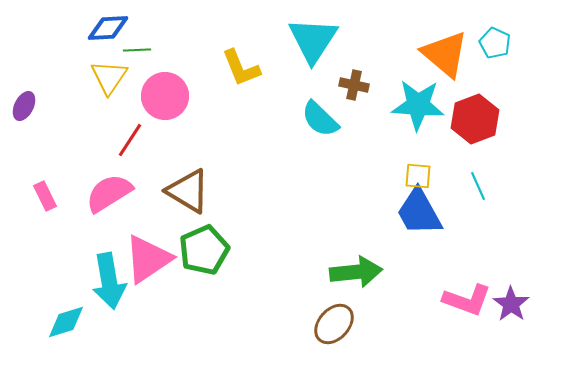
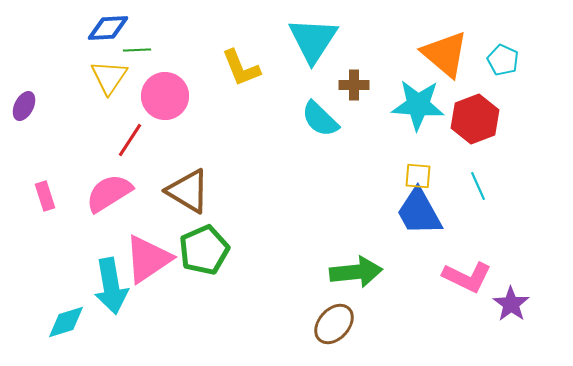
cyan pentagon: moved 8 px right, 17 px down
brown cross: rotated 12 degrees counterclockwise
pink rectangle: rotated 8 degrees clockwise
cyan arrow: moved 2 px right, 5 px down
pink L-shape: moved 23 px up; rotated 6 degrees clockwise
